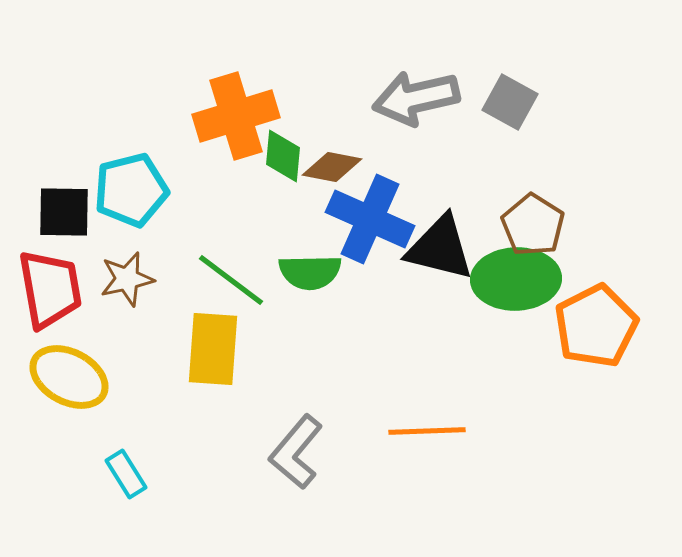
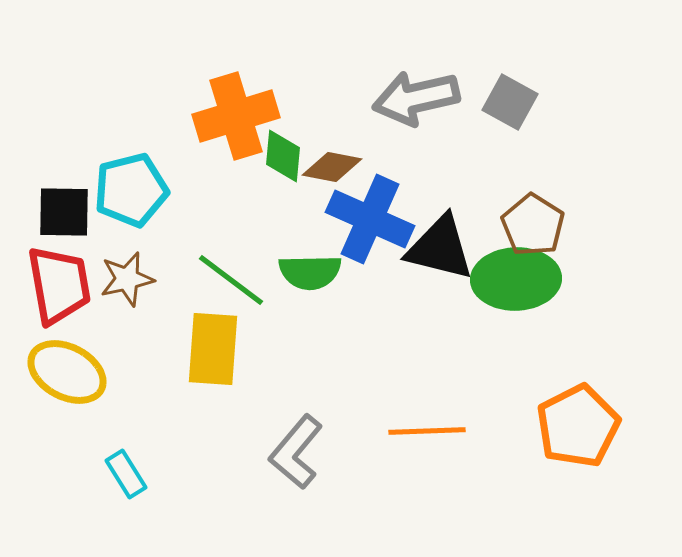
red trapezoid: moved 9 px right, 4 px up
orange pentagon: moved 18 px left, 100 px down
yellow ellipse: moved 2 px left, 5 px up
